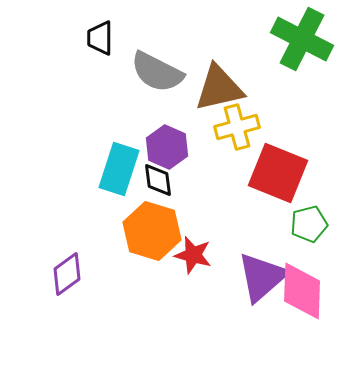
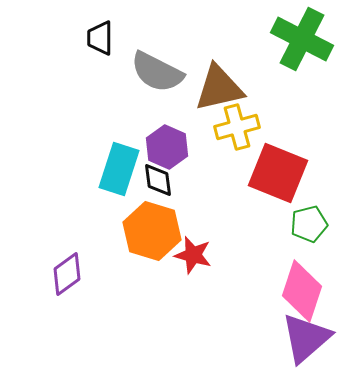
purple triangle: moved 44 px right, 61 px down
pink diamond: rotated 16 degrees clockwise
